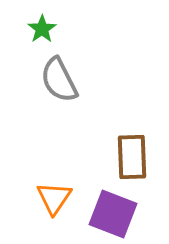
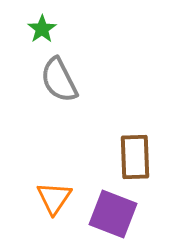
brown rectangle: moved 3 px right
